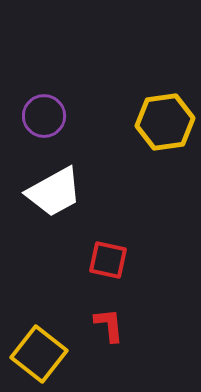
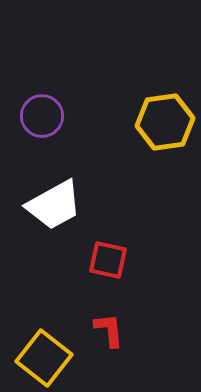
purple circle: moved 2 px left
white trapezoid: moved 13 px down
red L-shape: moved 5 px down
yellow square: moved 5 px right, 4 px down
